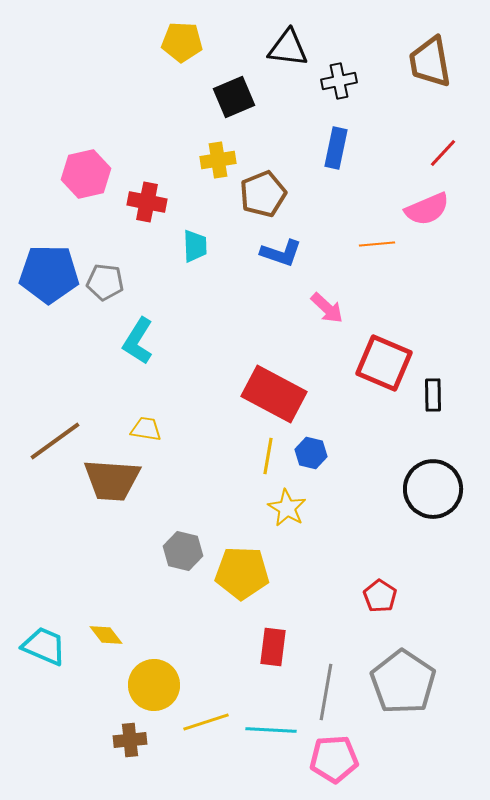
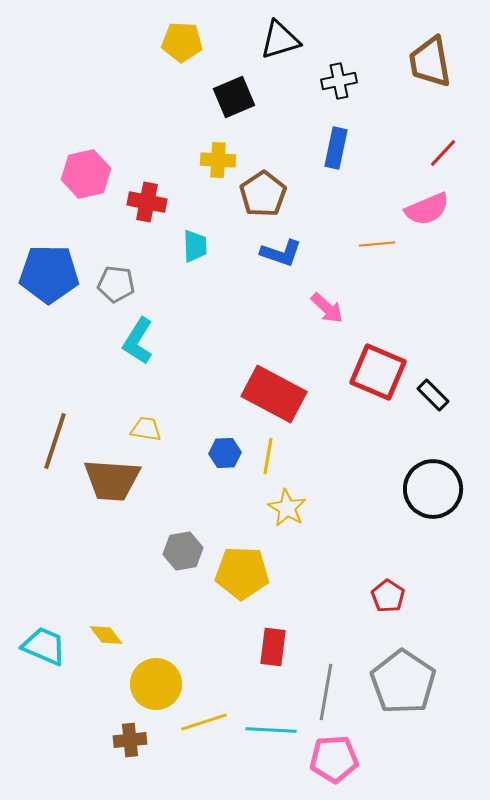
black triangle at (288, 48): moved 8 px left, 8 px up; rotated 24 degrees counterclockwise
yellow cross at (218, 160): rotated 12 degrees clockwise
brown pentagon at (263, 194): rotated 12 degrees counterclockwise
gray pentagon at (105, 282): moved 11 px right, 2 px down
red square at (384, 363): moved 6 px left, 9 px down
black rectangle at (433, 395): rotated 44 degrees counterclockwise
brown line at (55, 441): rotated 36 degrees counterclockwise
blue hexagon at (311, 453): moved 86 px left; rotated 16 degrees counterclockwise
gray hexagon at (183, 551): rotated 24 degrees counterclockwise
red pentagon at (380, 596): moved 8 px right
yellow circle at (154, 685): moved 2 px right, 1 px up
yellow line at (206, 722): moved 2 px left
